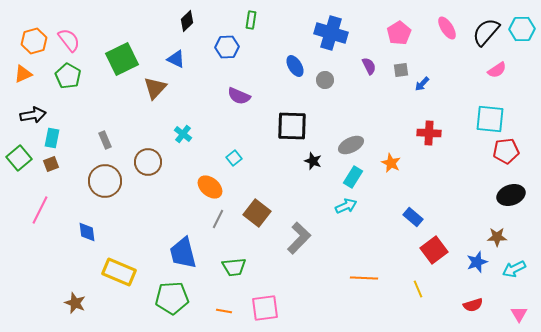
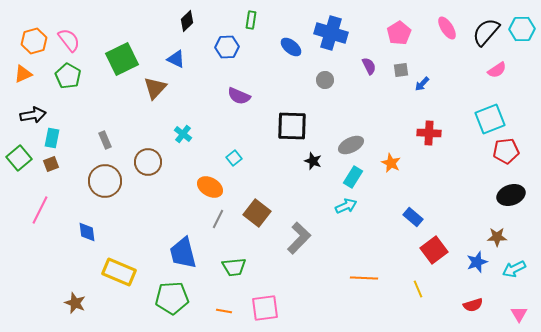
blue ellipse at (295, 66): moved 4 px left, 19 px up; rotated 20 degrees counterclockwise
cyan square at (490, 119): rotated 28 degrees counterclockwise
orange ellipse at (210, 187): rotated 10 degrees counterclockwise
